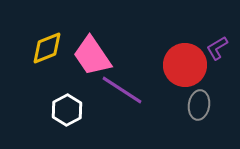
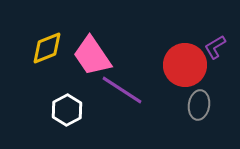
purple L-shape: moved 2 px left, 1 px up
